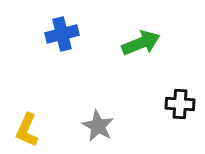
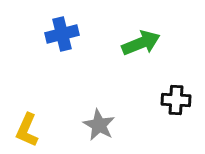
black cross: moved 4 px left, 4 px up
gray star: moved 1 px right, 1 px up
